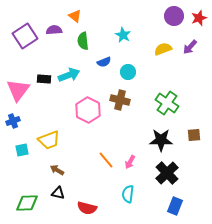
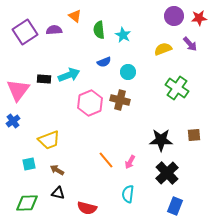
red star: rotated 14 degrees clockwise
purple square: moved 4 px up
green semicircle: moved 16 px right, 11 px up
purple arrow: moved 3 px up; rotated 84 degrees counterclockwise
green cross: moved 10 px right, 15 px up
pink hexagon: moved 2 px right, 7 px up; rotated 10 degrees clockwise
blue cross: rotated 16 degrees counterclockwise
cyan square: moved 7 px right, 14 px down
